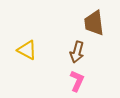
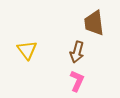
yellow triangle: rotated 25 degrees clockwise
